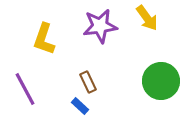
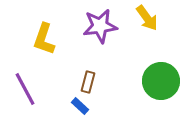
brown rectangle: rotated 40 degrees clockwise
